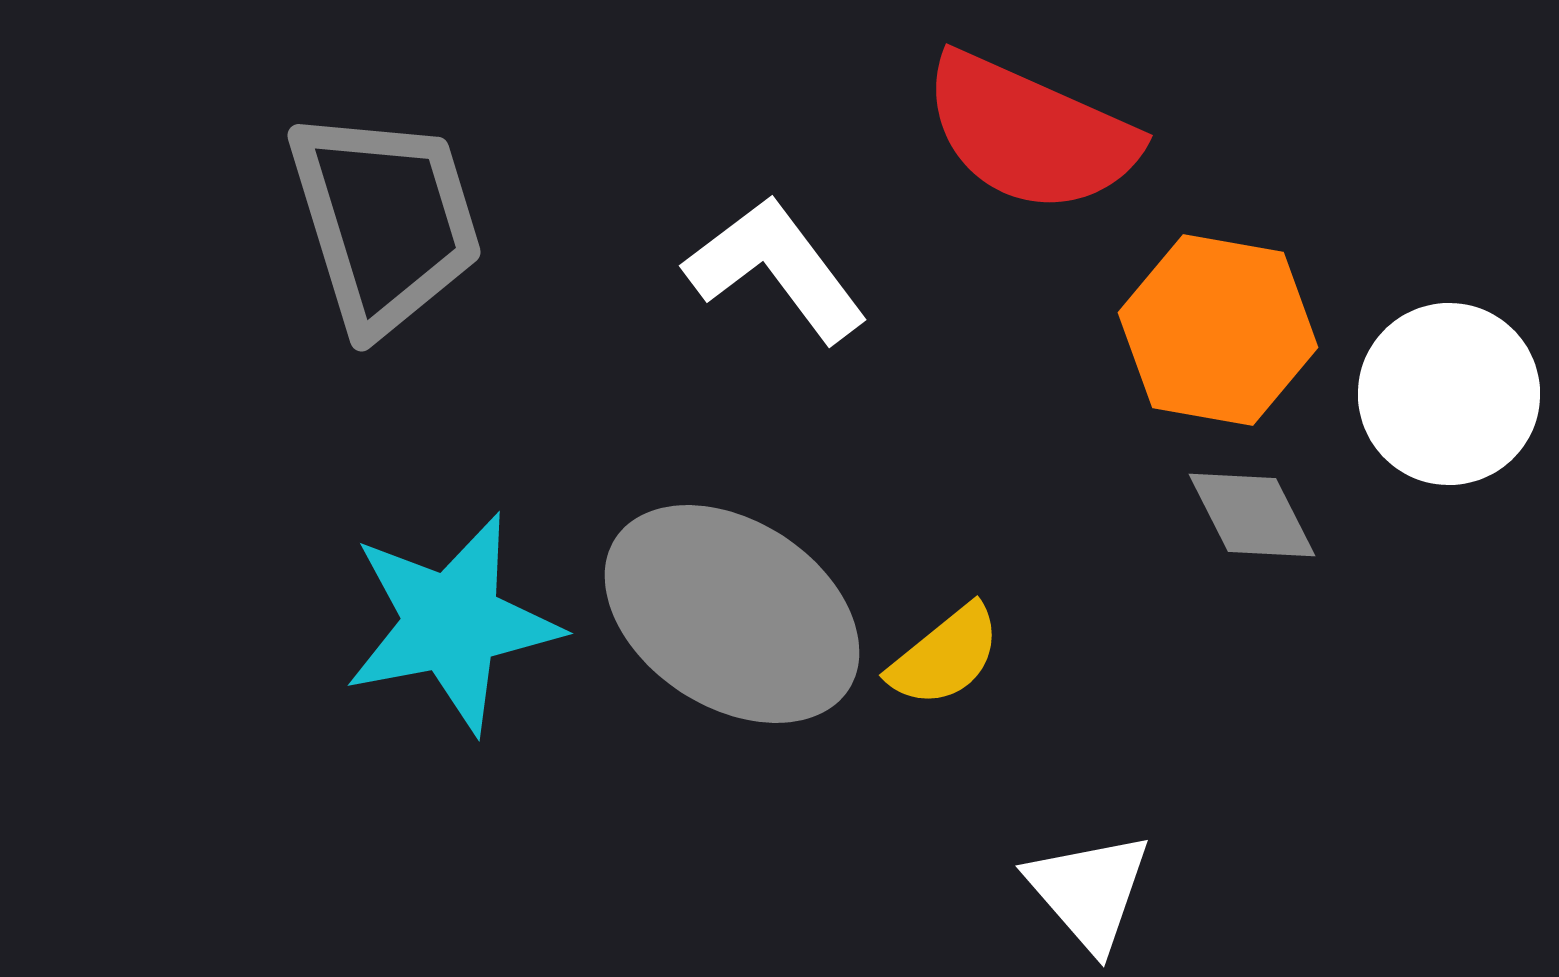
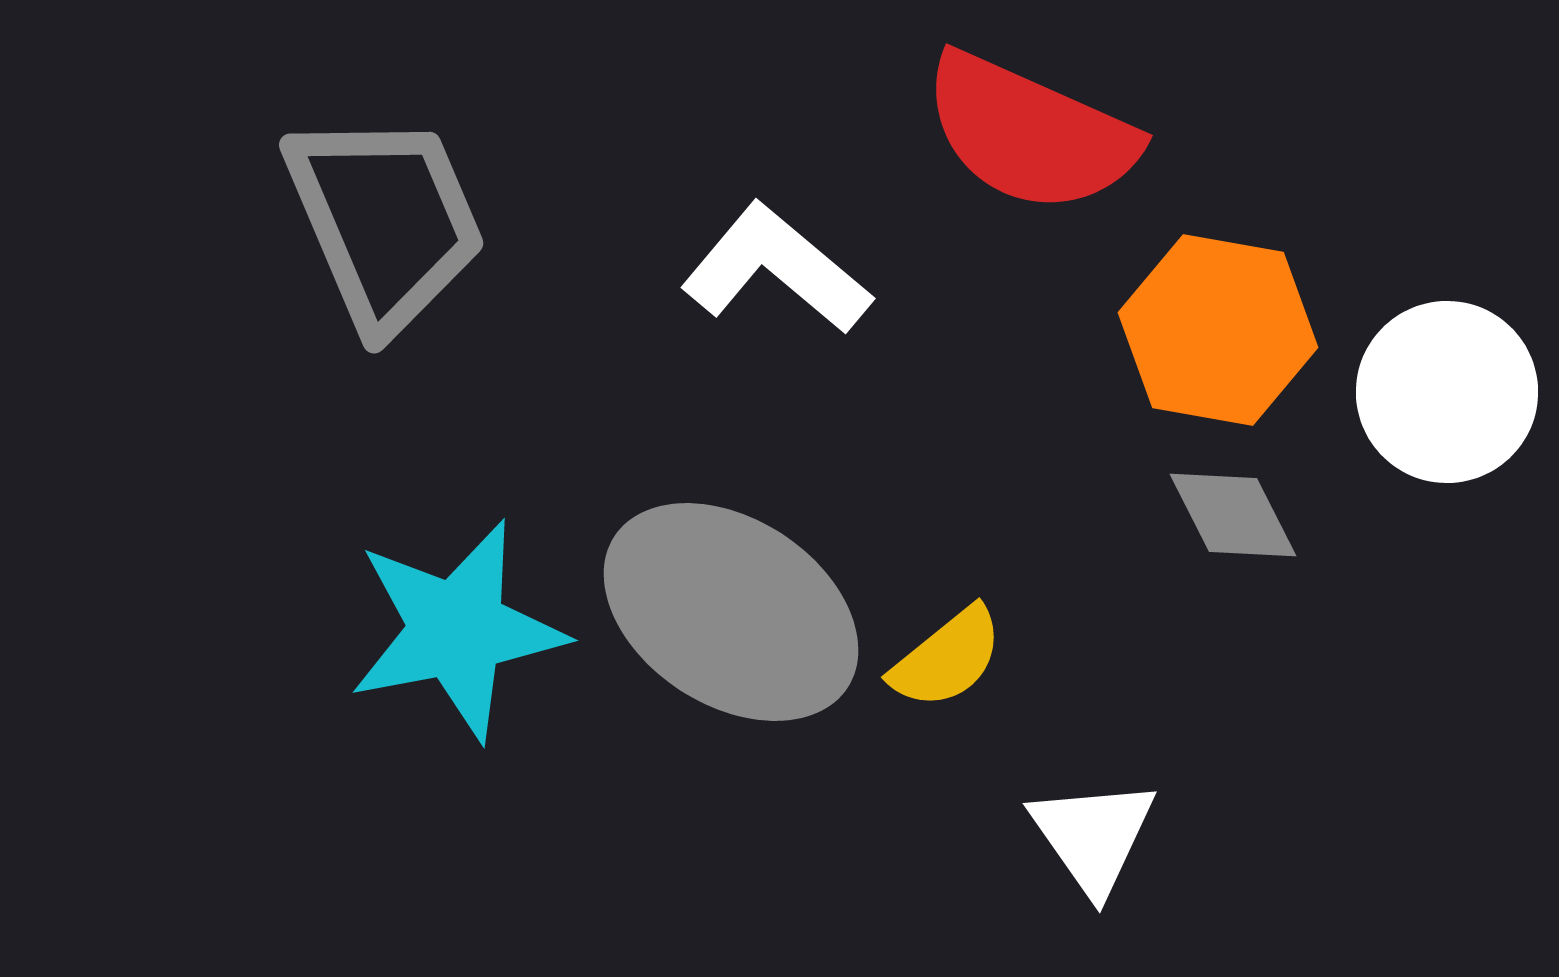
gray trapezoid: rotated 6 degrees counterclockwise
white L-shape: rotated 13 degrees counterclockwise
white circle: moved 2 px left, 2 px up
gray diamond: moved 19 px left
gray ellipse: moved 1 px left, 2 px up
cyan star: moved 5 px right, 7 px down
yellow semicircle: moved 2 px right, 2 px down
white triangle: moved 4 px right, 55 px up; rotated 6 degrees clockwise
